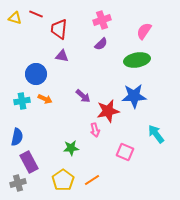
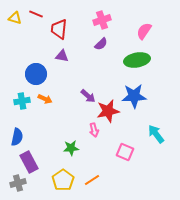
purple arrow: moved 5 px right
pink arrow: moved 1 px left
